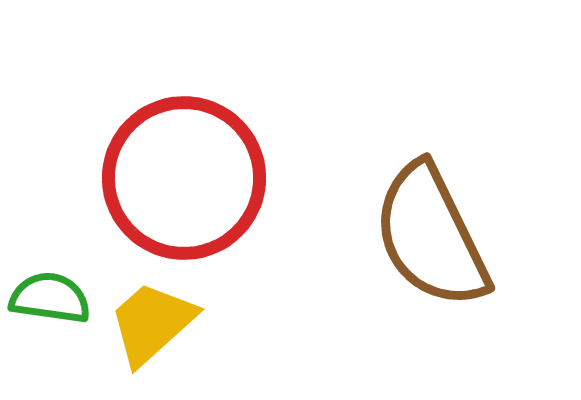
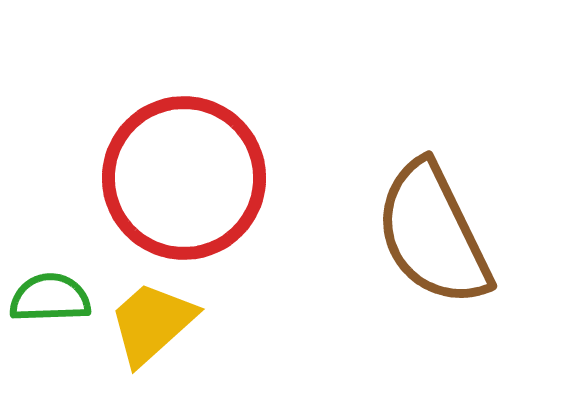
brown semicircle: moved 2 px right, 2 px up
green semicircle: rotated 10 degrees counterclockwise
